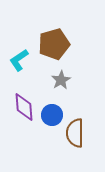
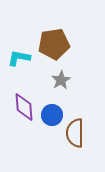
brown pentagon: rotated 8 degrees clockwise
cyan L-shape: moved 2 px up; rotated 45 degrees clockwise
